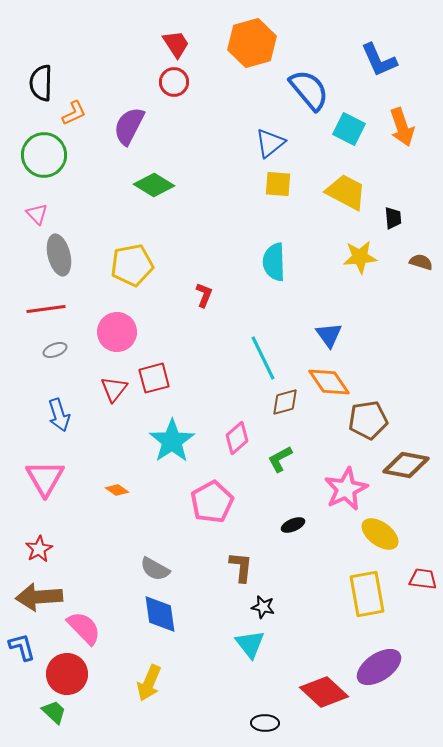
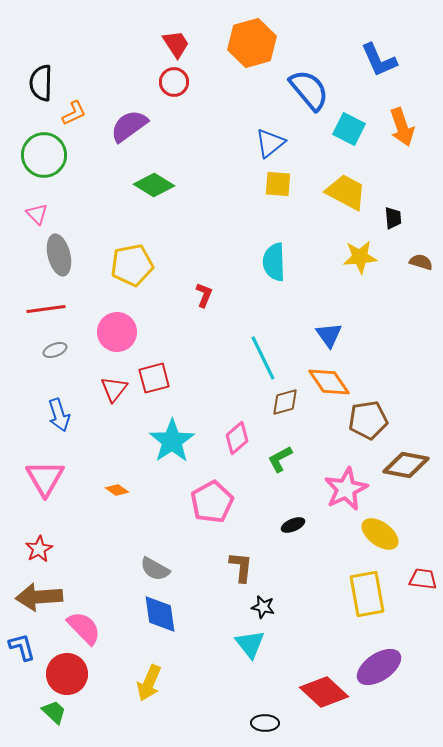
purple semicircle at (129, 126): rotated 27 degrees clockwise
